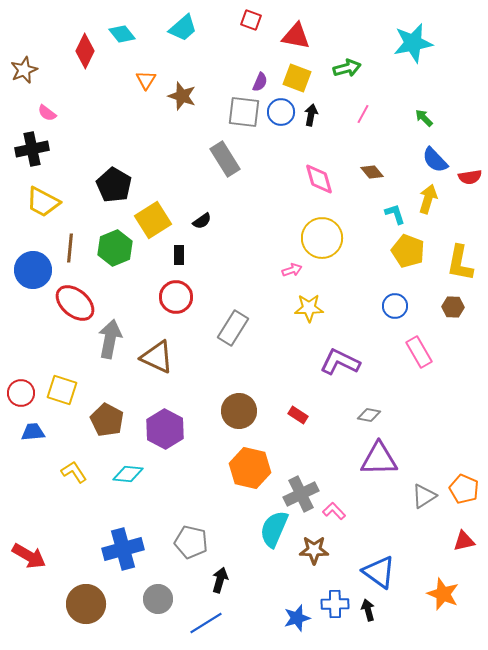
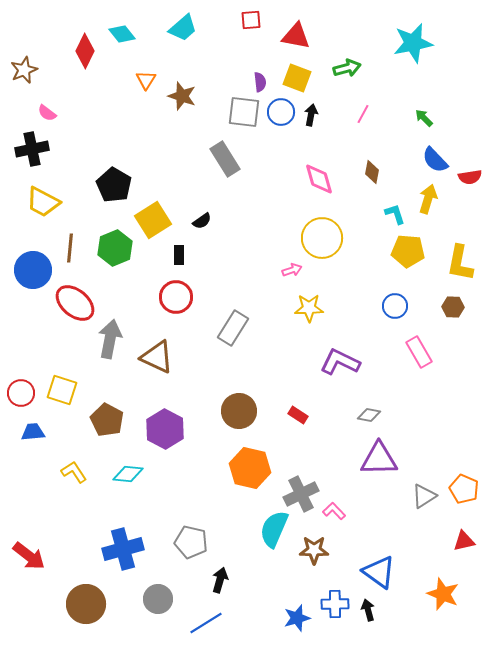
red square at (251, 20): rotated 25 degrees counterclockwise
purple semicircle at (260, 82): rotated 30 degrees counterclockwise
brown diamond at (372, 172): rotated 50 degrees clockwise
yellow pentagon at (408, 251): rotated 16 degrees counterclockwise
red arrow at (29, 556): rotated 8 degrees clockwise
